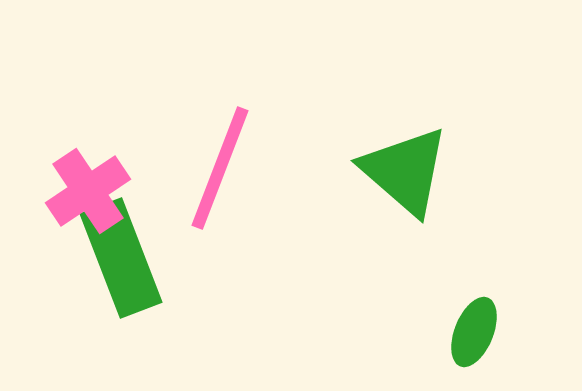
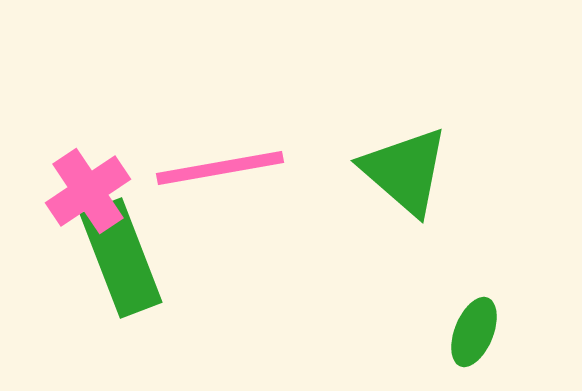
pink line: rotated 59 degrees clockwise
